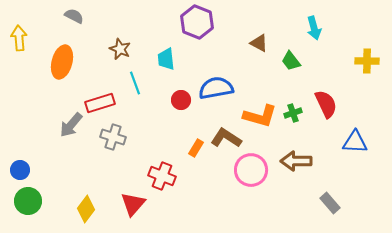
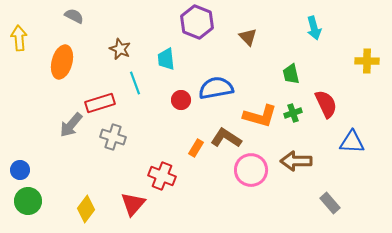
brown triangle: moved 11 px left, 6 px up; rotated 18 degrees clockwise
green trapezoid: moved 13 px down; rotated 25 degrees clockwise
blue triangle: moved 3 px left
